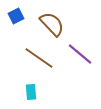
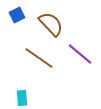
blue square: moved 1 px right, 1 px up
brown semicircle: moved 1 px left
cyan rectangle: moved 9 px left, 6 px down
